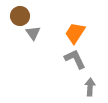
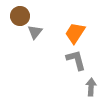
gray triangle: moved 2 px right, 1 px up; rotated 14 degrees clockwise
gray L-shape: moved 1 px right, 1 px down; rotated 10 degrees clockwise
gray arrow: moved 1 px right
